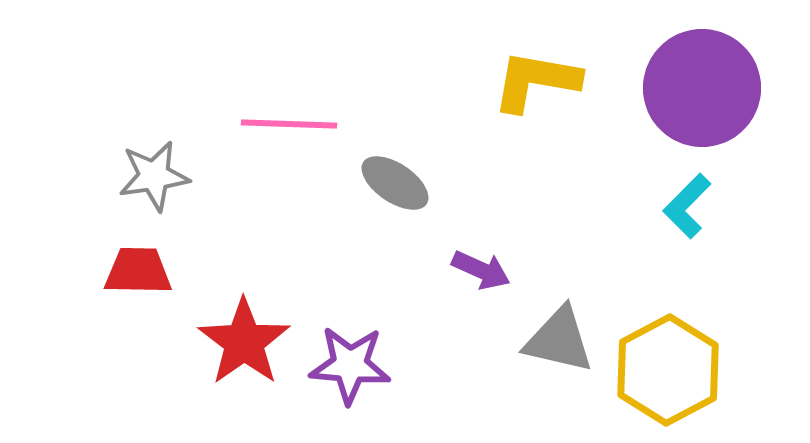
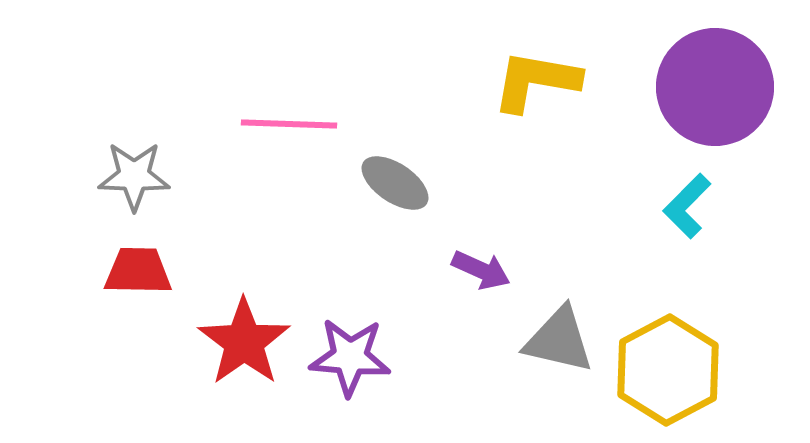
purple circle: moved 13 px right, 1 px up
gray star: moved 20 px left; rotated 10 degrees clockwise
purple star: moved 8 px up
